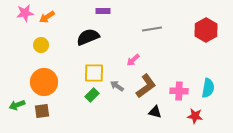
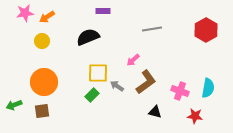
yellow circle: moved 1 px right, 4 px up
yellow square: moved 4 px right
brown L-shape: moved 4 px up
pink cross: moved 1 px right; rotated 18 degrees clockwise
green arrow: moved 3 px left
